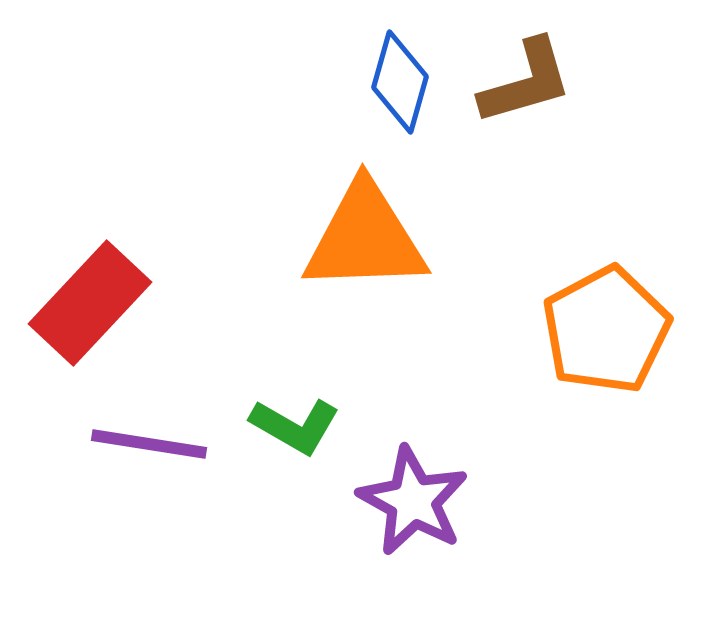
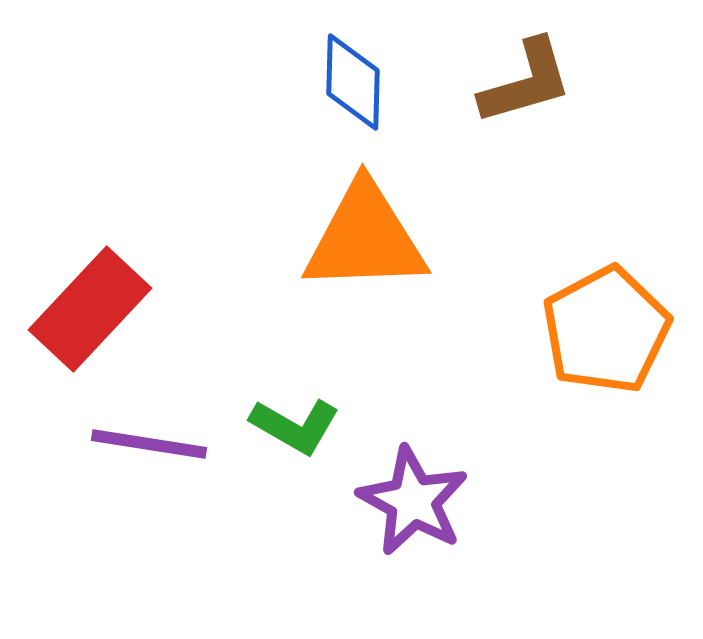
blue diamond: moved 47 px left; rotated 14 degrees counterclockwise
red rectangle: moved 6 px down
